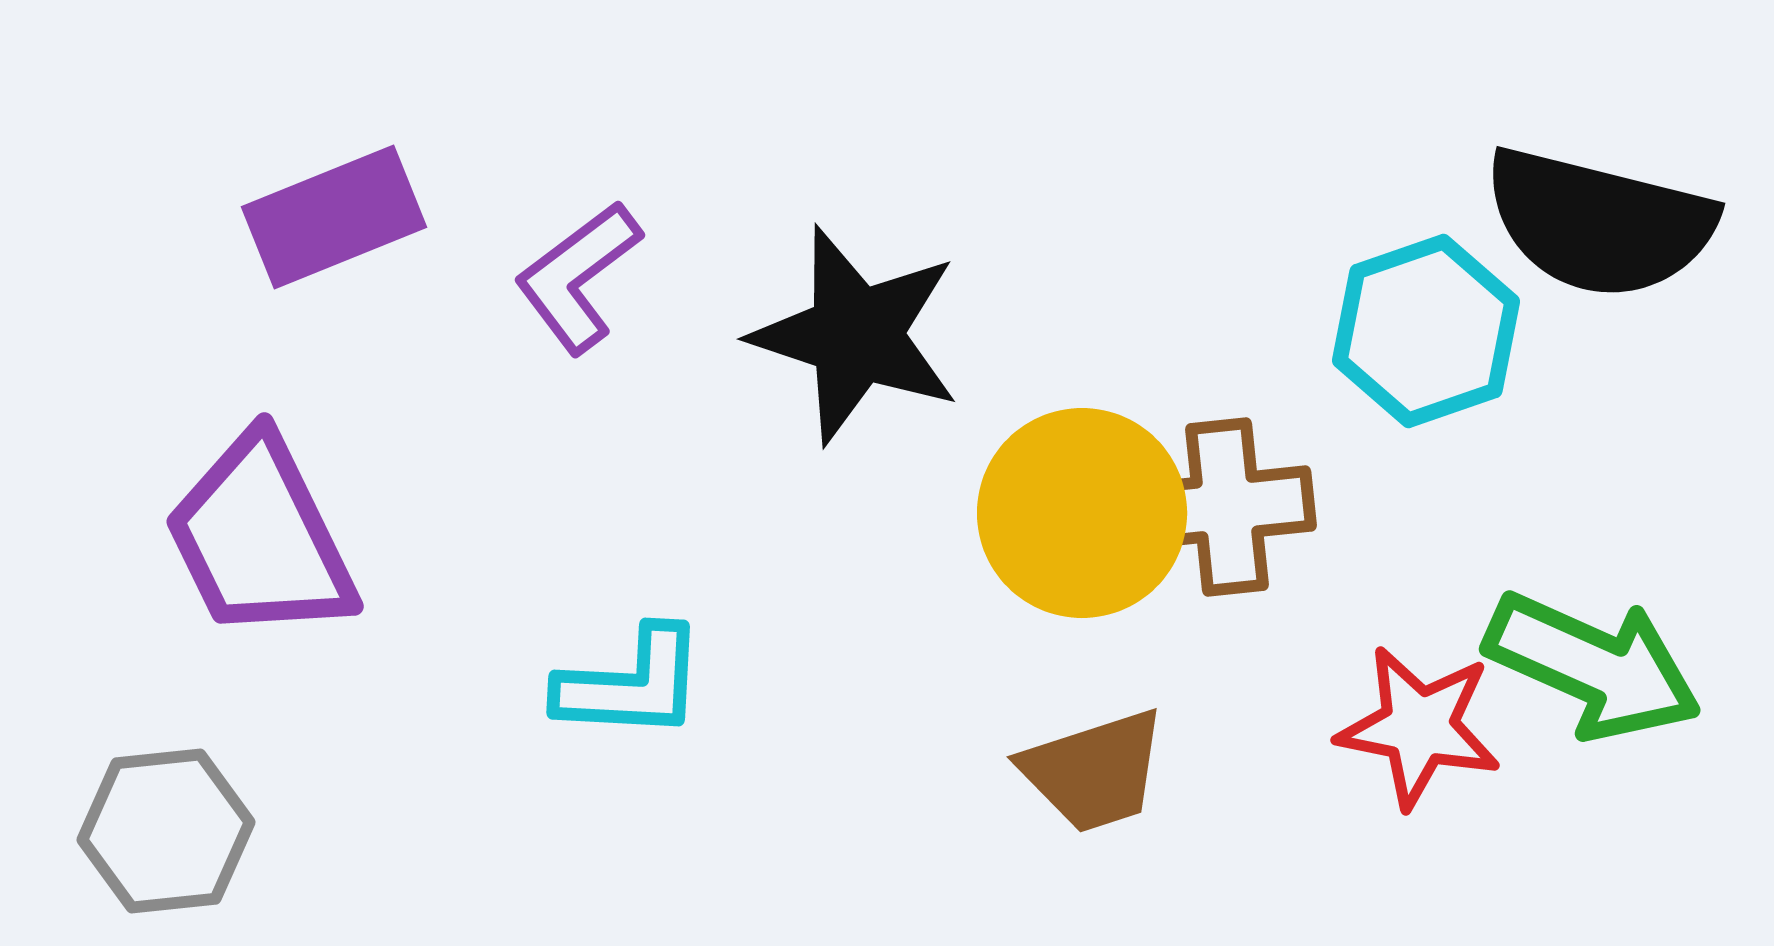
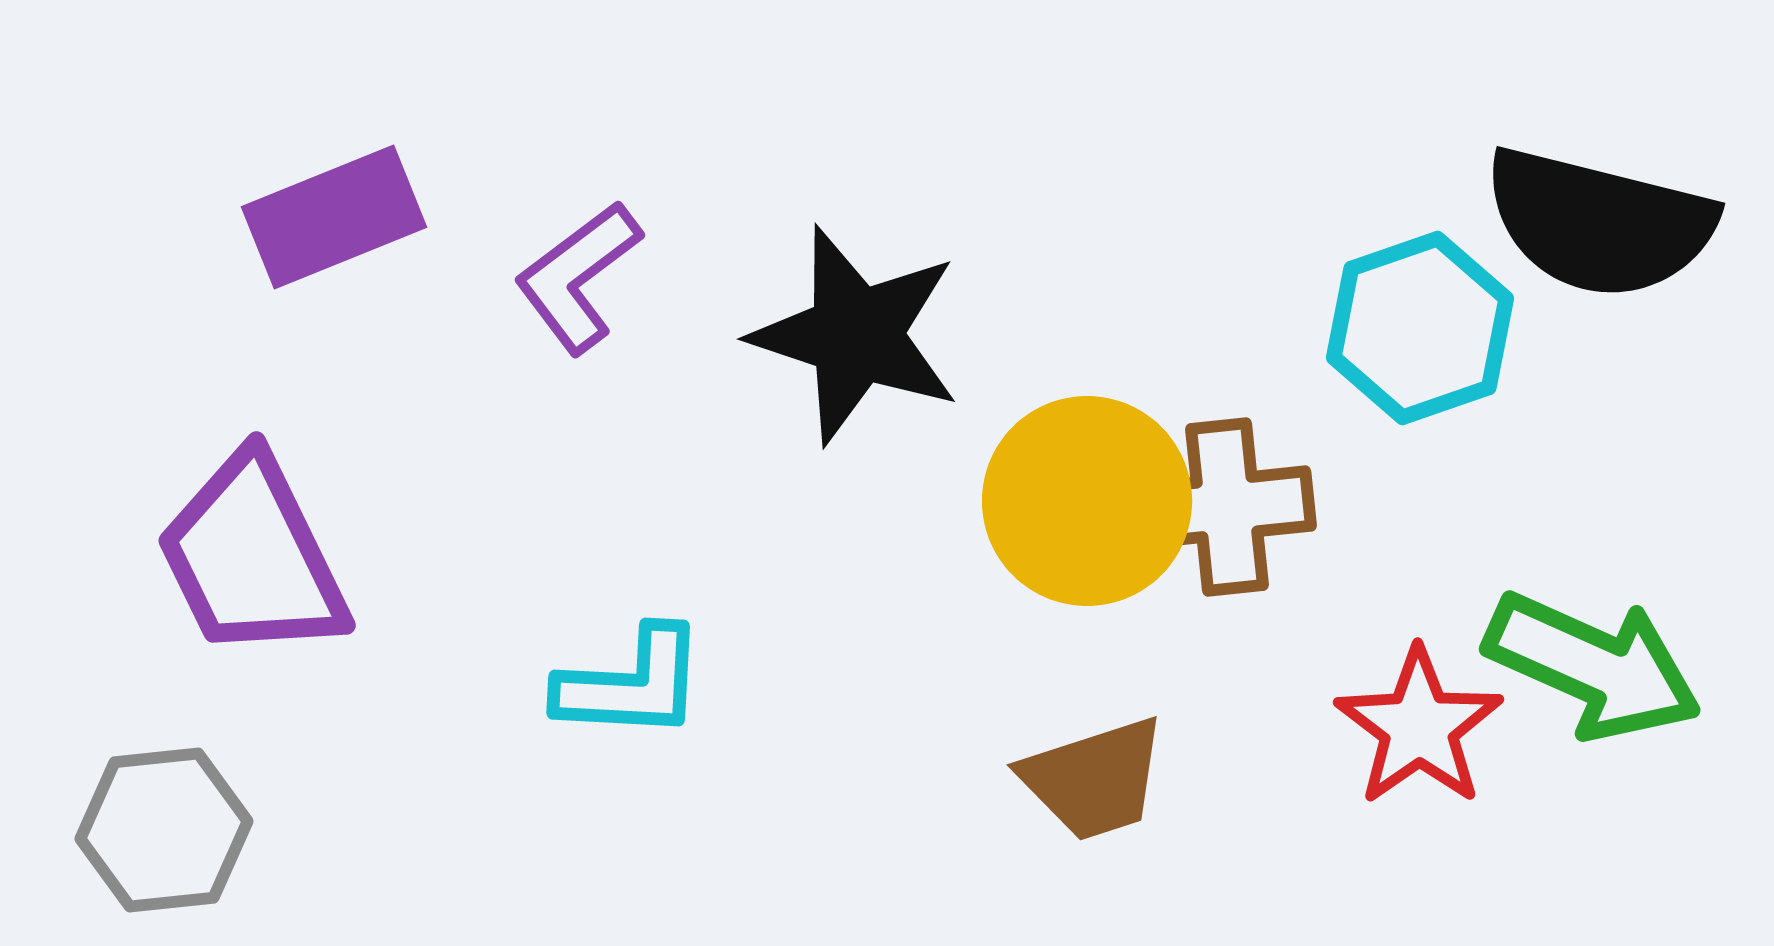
cyan hexagon: moved 6 px left, 3 px up
yellow circle: moved 5 px right, 12 px up
purple trapezoid: moved 8 px left, 19 px down
red star: rotated 26 degrees clockwise
brown trapezoid: moved 8 px down
gray hexagon: moved 2 px left, 1 px up
